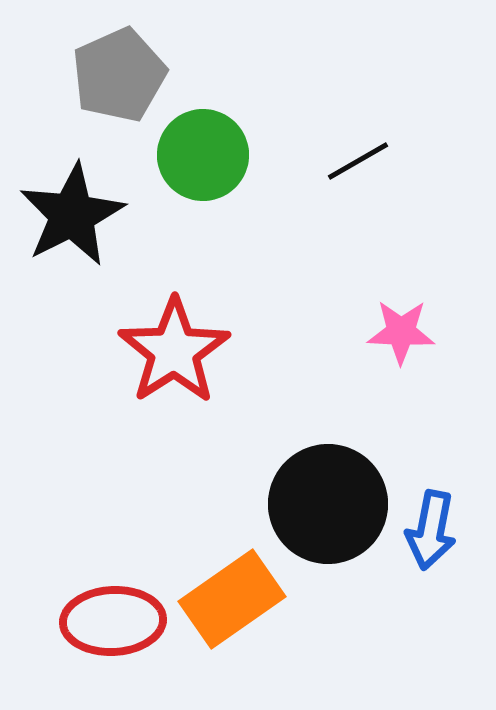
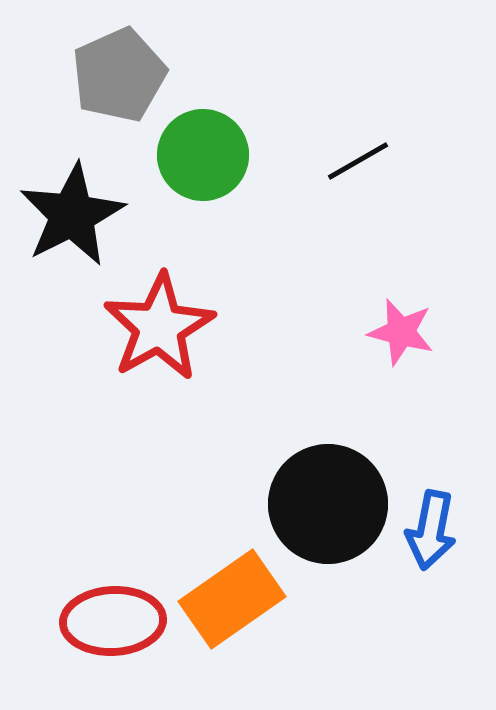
pink star: rotated 12 degrees clockwise
red star: moved 15 px left, 24 px up; rotated 4 degrees clockwise
